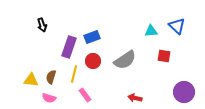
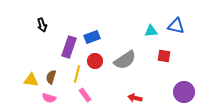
blue triangle: moved 1 px left; rotated 30 degrees counterclockwise
red circle: moved 2 px right
yellow line: moved 3 px right
